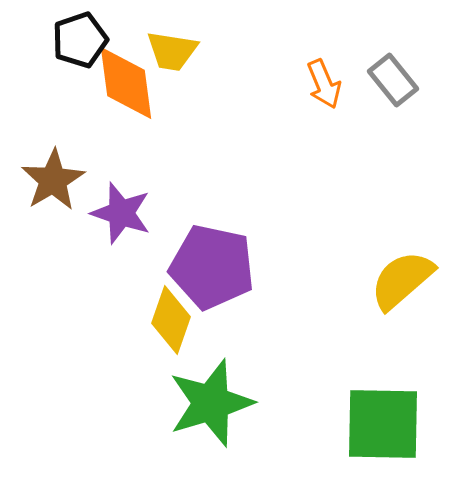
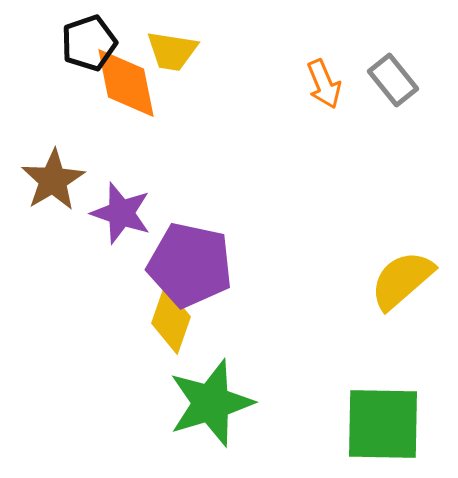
black pentagon: moved 9 px right, 3 px down
orange diamond: rotated 4 degrees counterclockwise
purple pentagon: moved 22 px left, 2 px up
